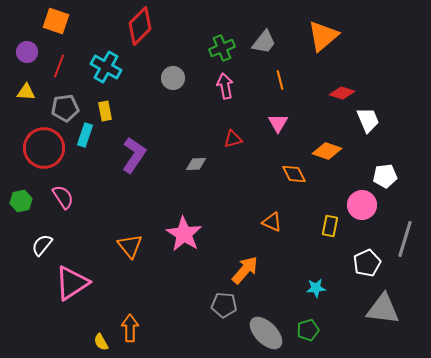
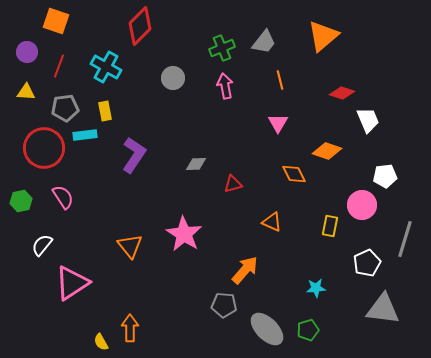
cyan rectangle at (85, 135): rotated 65 degrees clockwise
red triangle at (233, 139): moved 45 px down
gray ellipse at (266, 333): moved 1 px right, 4 px up
